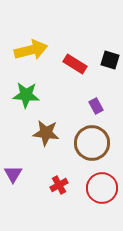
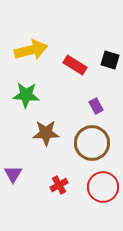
red rectangle: moved 1 px down
brown star: rotated 8 degrees counterclockwise
red circle: moved 1 px right, 1 px up
